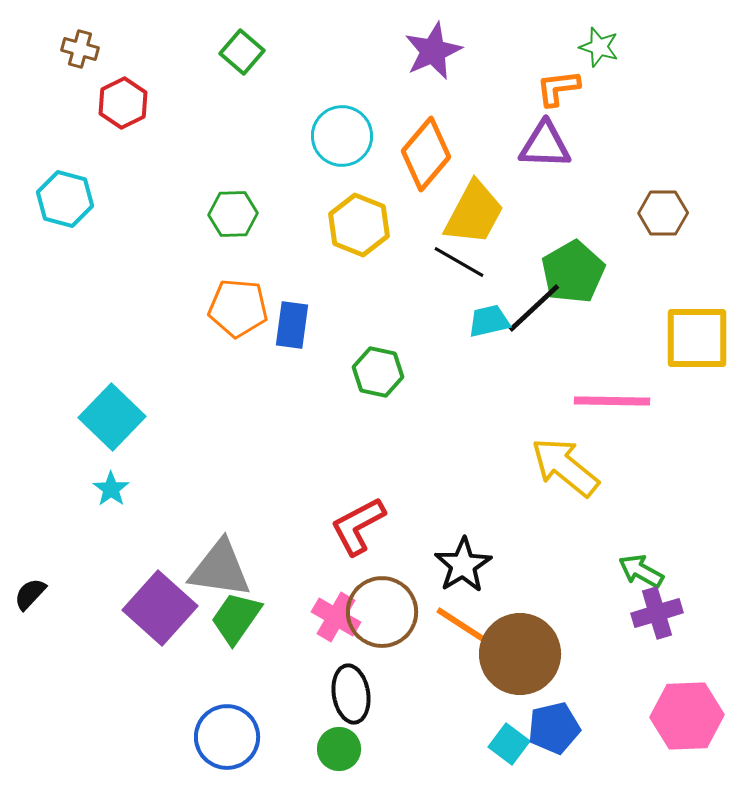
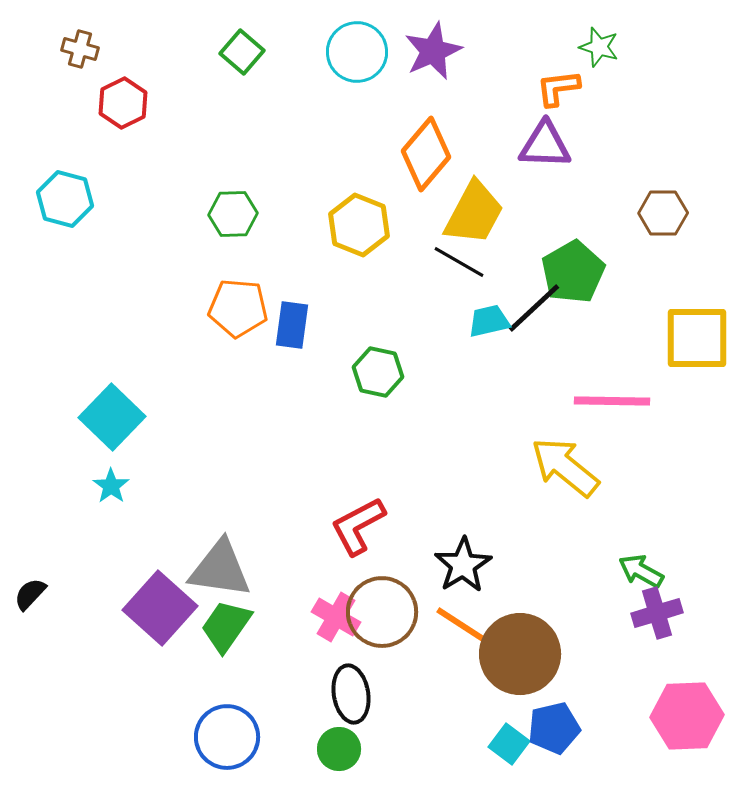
cyan circle at (342, 136): moved 15 px right, 84 px up
cyan star at (111, 489): moved 3 px up
green trapezoid at (236, 618): moved 10 px left, 8 px down
